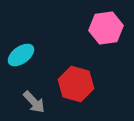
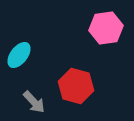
cyan ellipse: moved 2 px left; rotated 16 degrees counterclockwise
red hexagon: moved 2 px down
